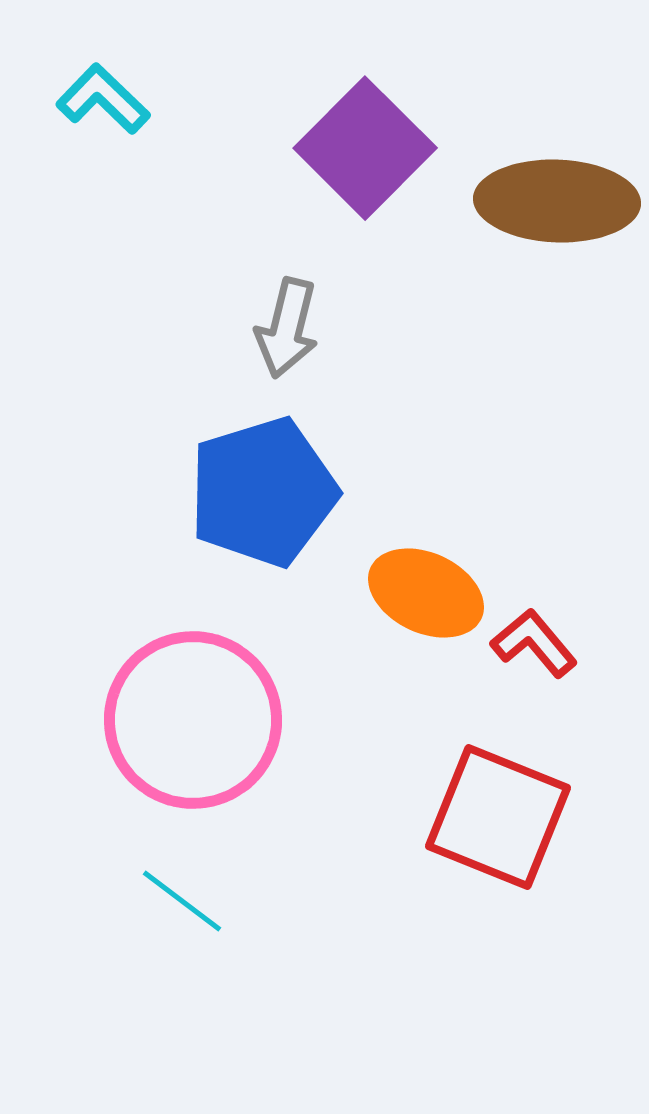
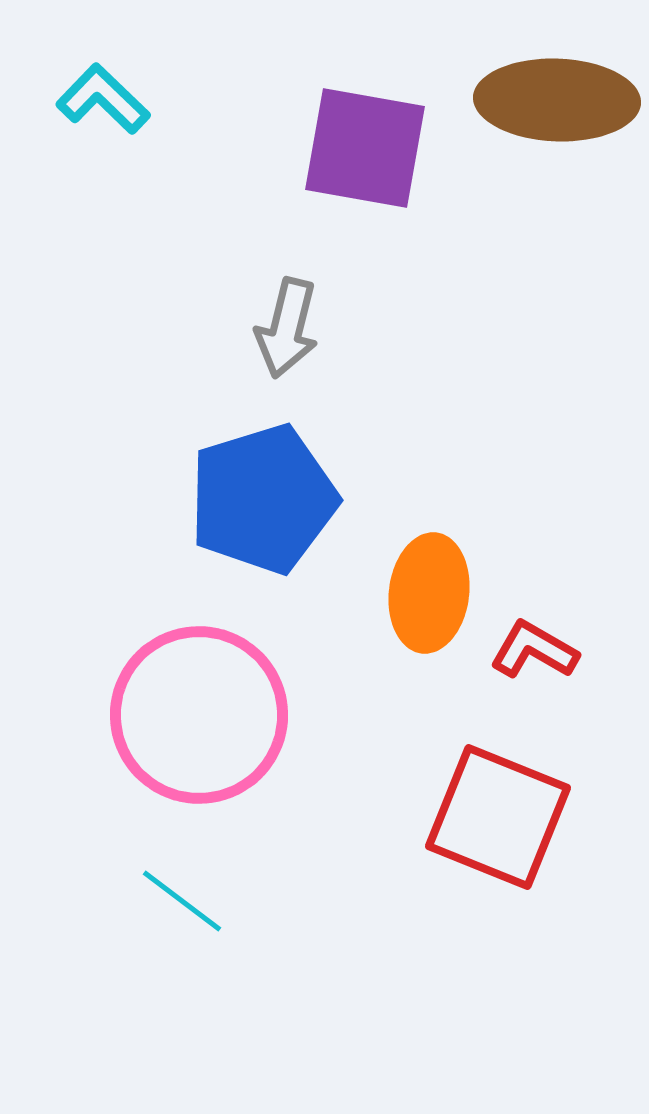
purple square: rotated 35 degrees counterclockwise
brown ellipse: moved 101 px up
blue pentagon: moved 7 px down
orange ellipse: moved 3 px right; rotated 72 degrees clockwise
red L-shape: moved 7 px down; rotated 20 degrees counterclockwise
pink circle: moved 6 px right, 5 px up
